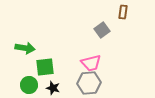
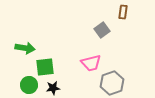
gray hexagon: moved 23 px right; rotated 15 degrees counterclockwise
black star: rotated 24 degrees counterclockwise
